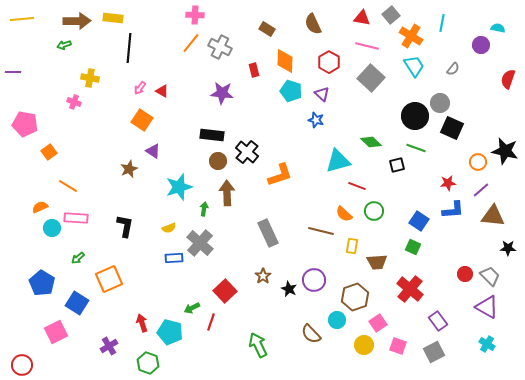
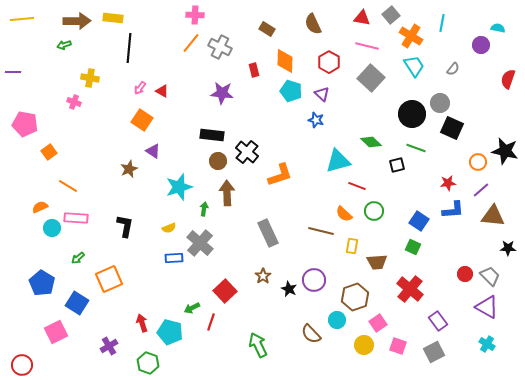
black circle at (415, 116): moved 3 px left, 2 px up
